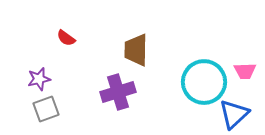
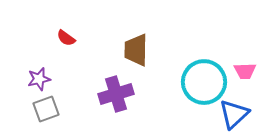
purple cross: moved 2 px left, 2 px down
